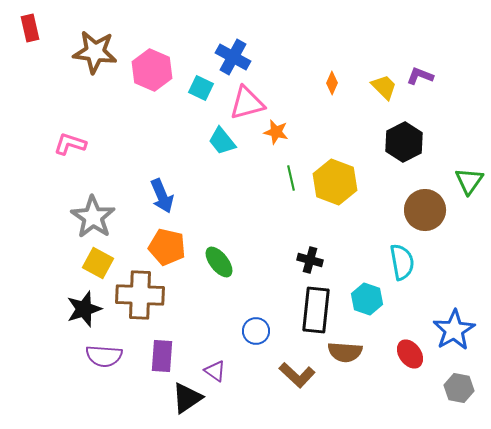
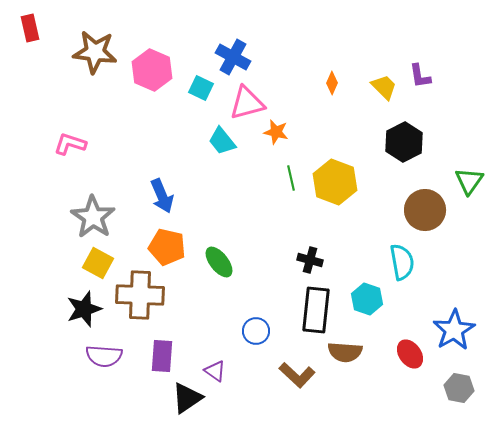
purple L-shape: rotated 120 degrees counterclockwise
